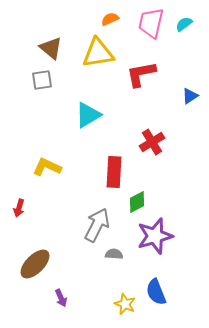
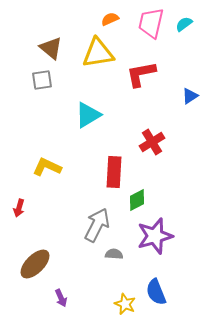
green diamond: moved 2 px up
